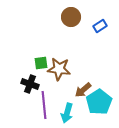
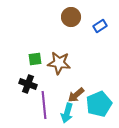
green square: moved 6 px left, 4 px up
brown star: moved 6 px up
black cross: moved 2 px left
brown arrow: moved 7 px left, 5 px down
cyan pentagon: moved 2 px down; rotated 10 degrees clockwise
